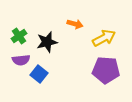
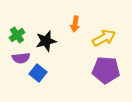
orange arrow: rotated 84 degrees clockwise
green cross: moved 2 px left, 1 px up
black star: moved 1 px left, 1 px up
purple semicircle: moved 2 px up
blue square: moved 1 px left, 1 px up
